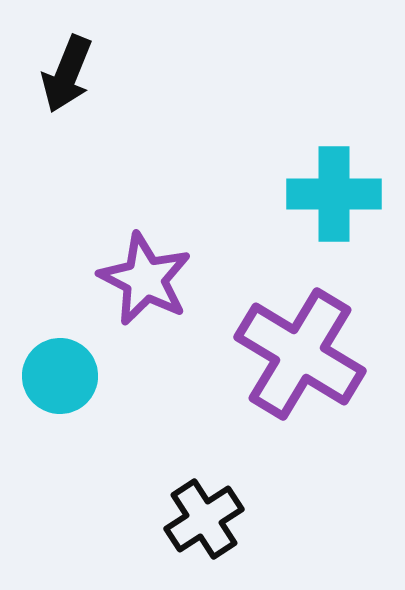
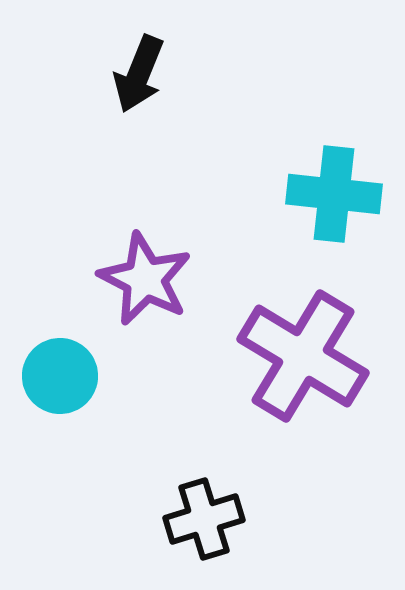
black arrow: moved 72 px right
cyan cross: rotated 6 degrees clockwise
purple cross: moved 3 px right, 2 px down
black cross: rotated 16 degrees clockwise
